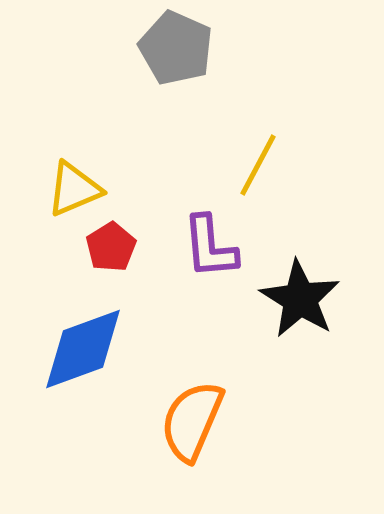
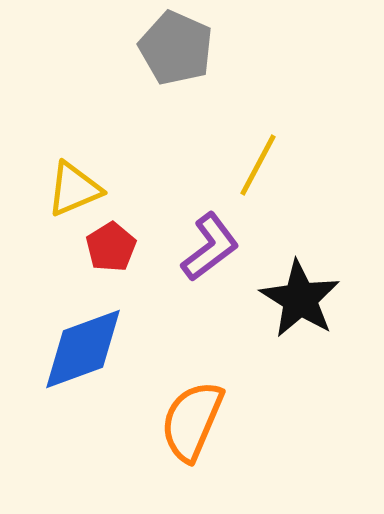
purple L-shape: rotated 122 degrees counterclockwise
